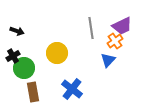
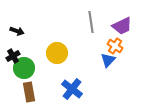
gray line: moved 6 px up
orange cross: moved 5 px down; rotated 21 degrees counterclockwise
brown rectangle: moved 4 px left
